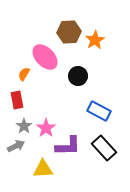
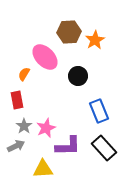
blue rectangle: rotated 40 degrees clockwise
pink star: rotated 12 degrees clockwise
